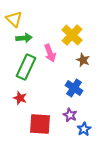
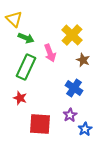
green arrow: moved 2 px right; rotated 28 degrees clockwise
purple star: rotated 16 degrees clockwise
blue star: moved 1 px right
